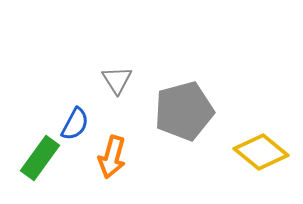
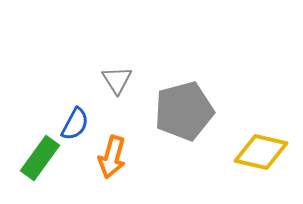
yellow diamond: rotated 26 degrees counterclockwise
